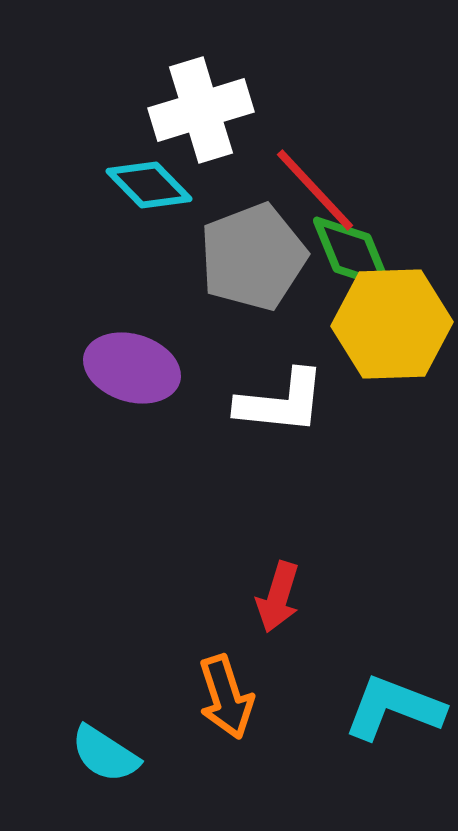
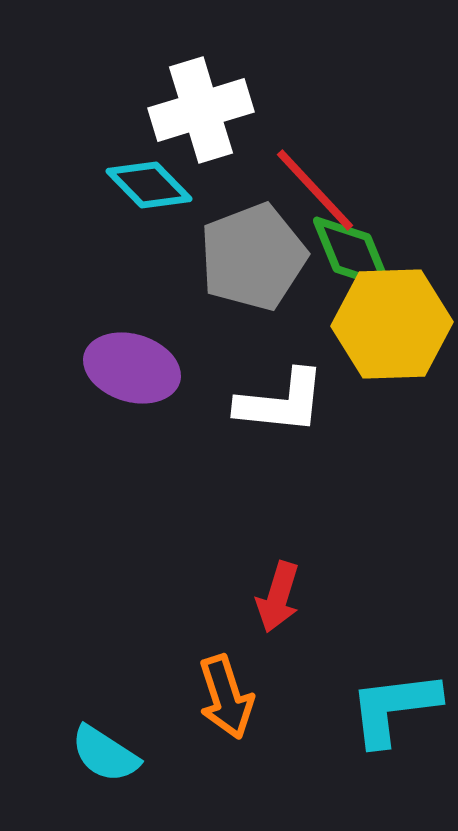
cyan L-shape: rotated 28 degrees counterclockwise
